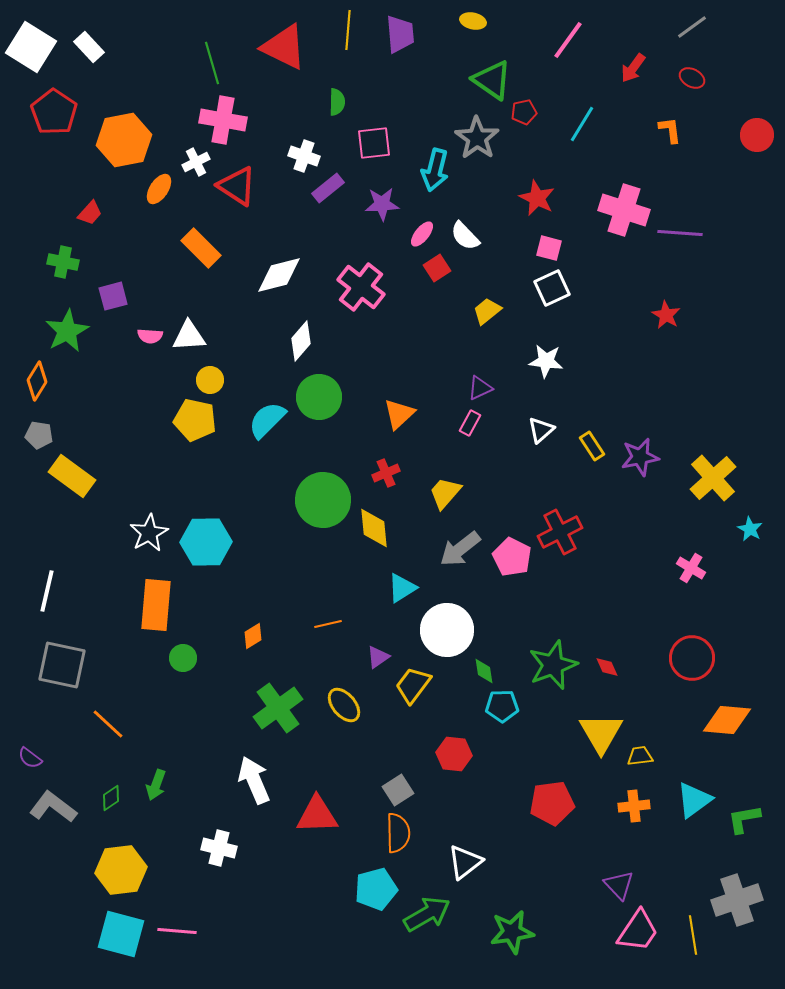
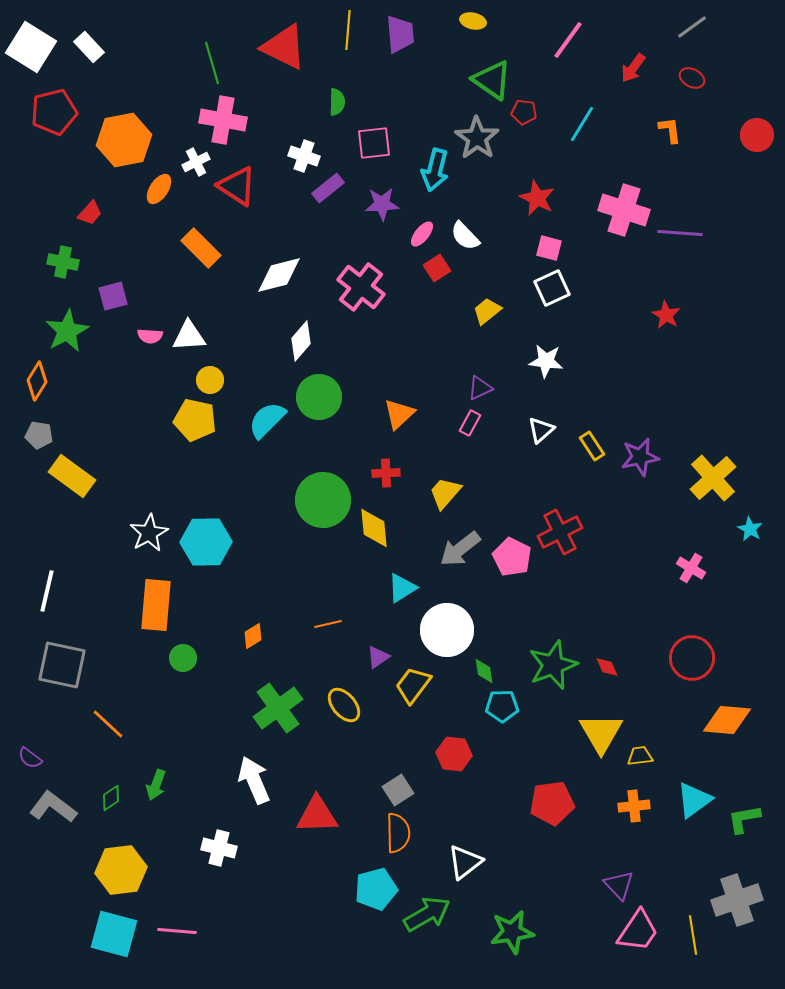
red pentagon at (54, 112): rotated 24 degrees clockwise
red pentagon at (524, 112): rotated 20 degrees clockwise
red cross at (386, 473): rotated 20 degrees clockwise
cyan square at (121, 934): moved 7 px left
